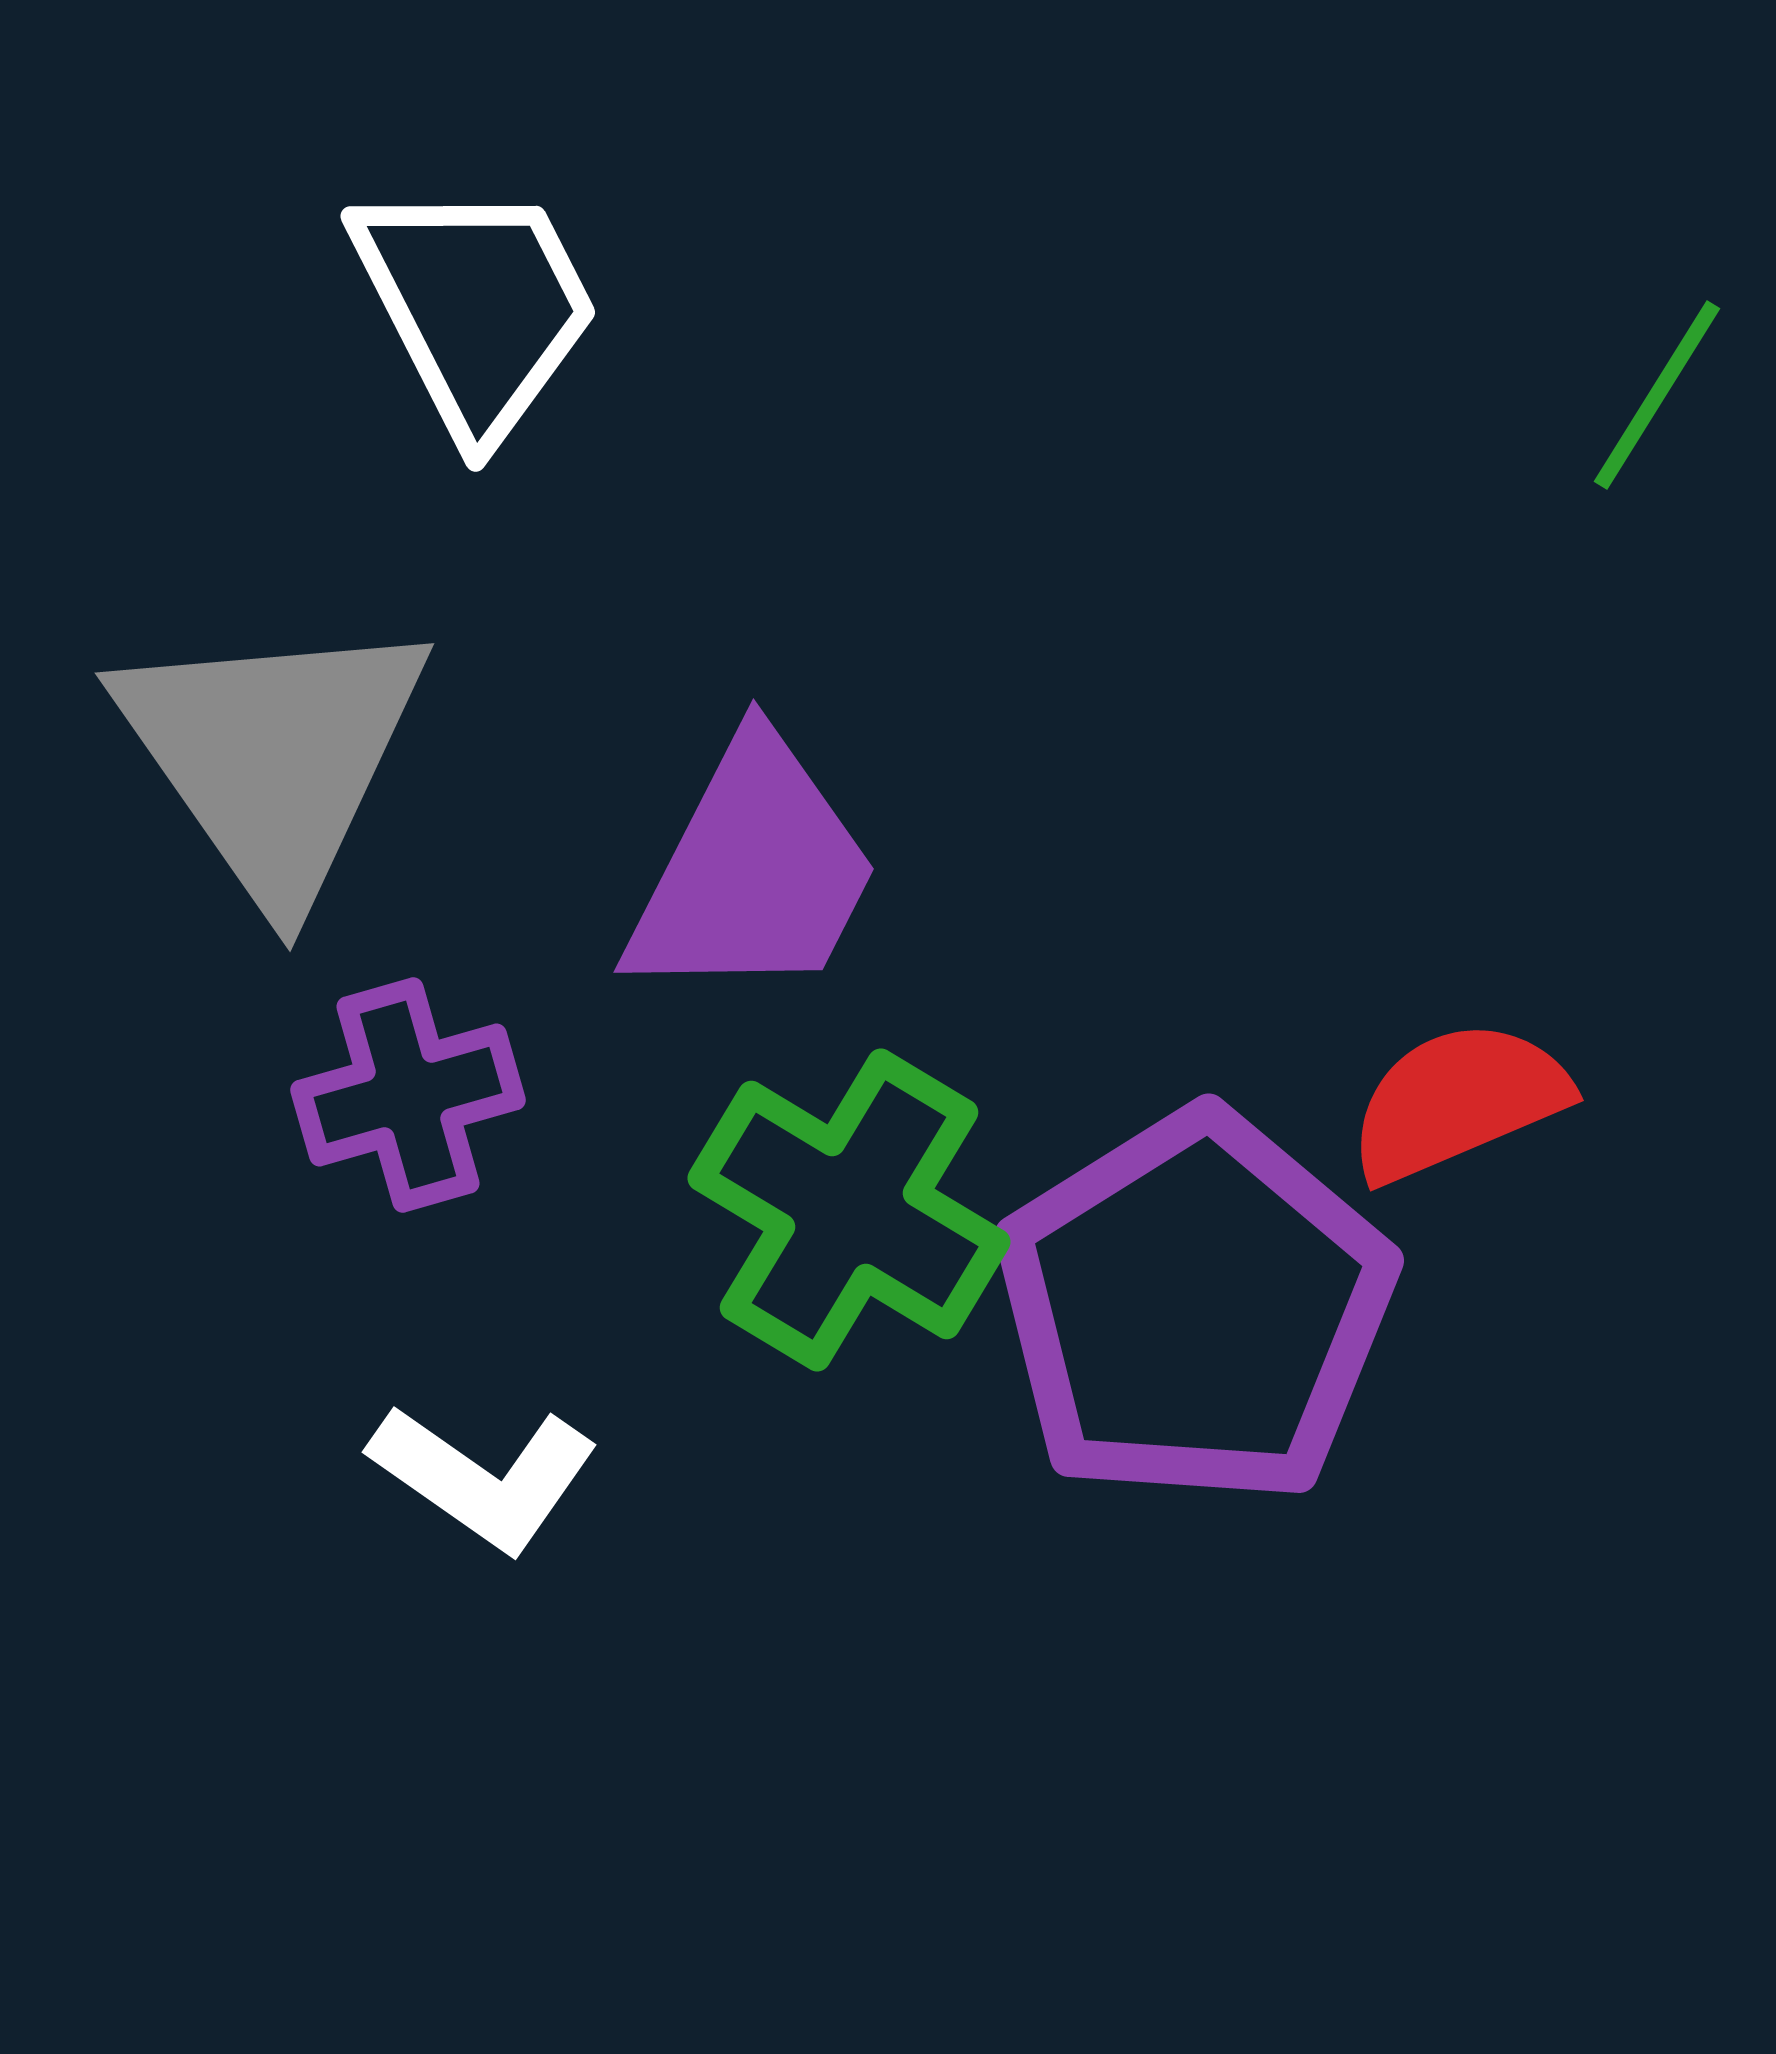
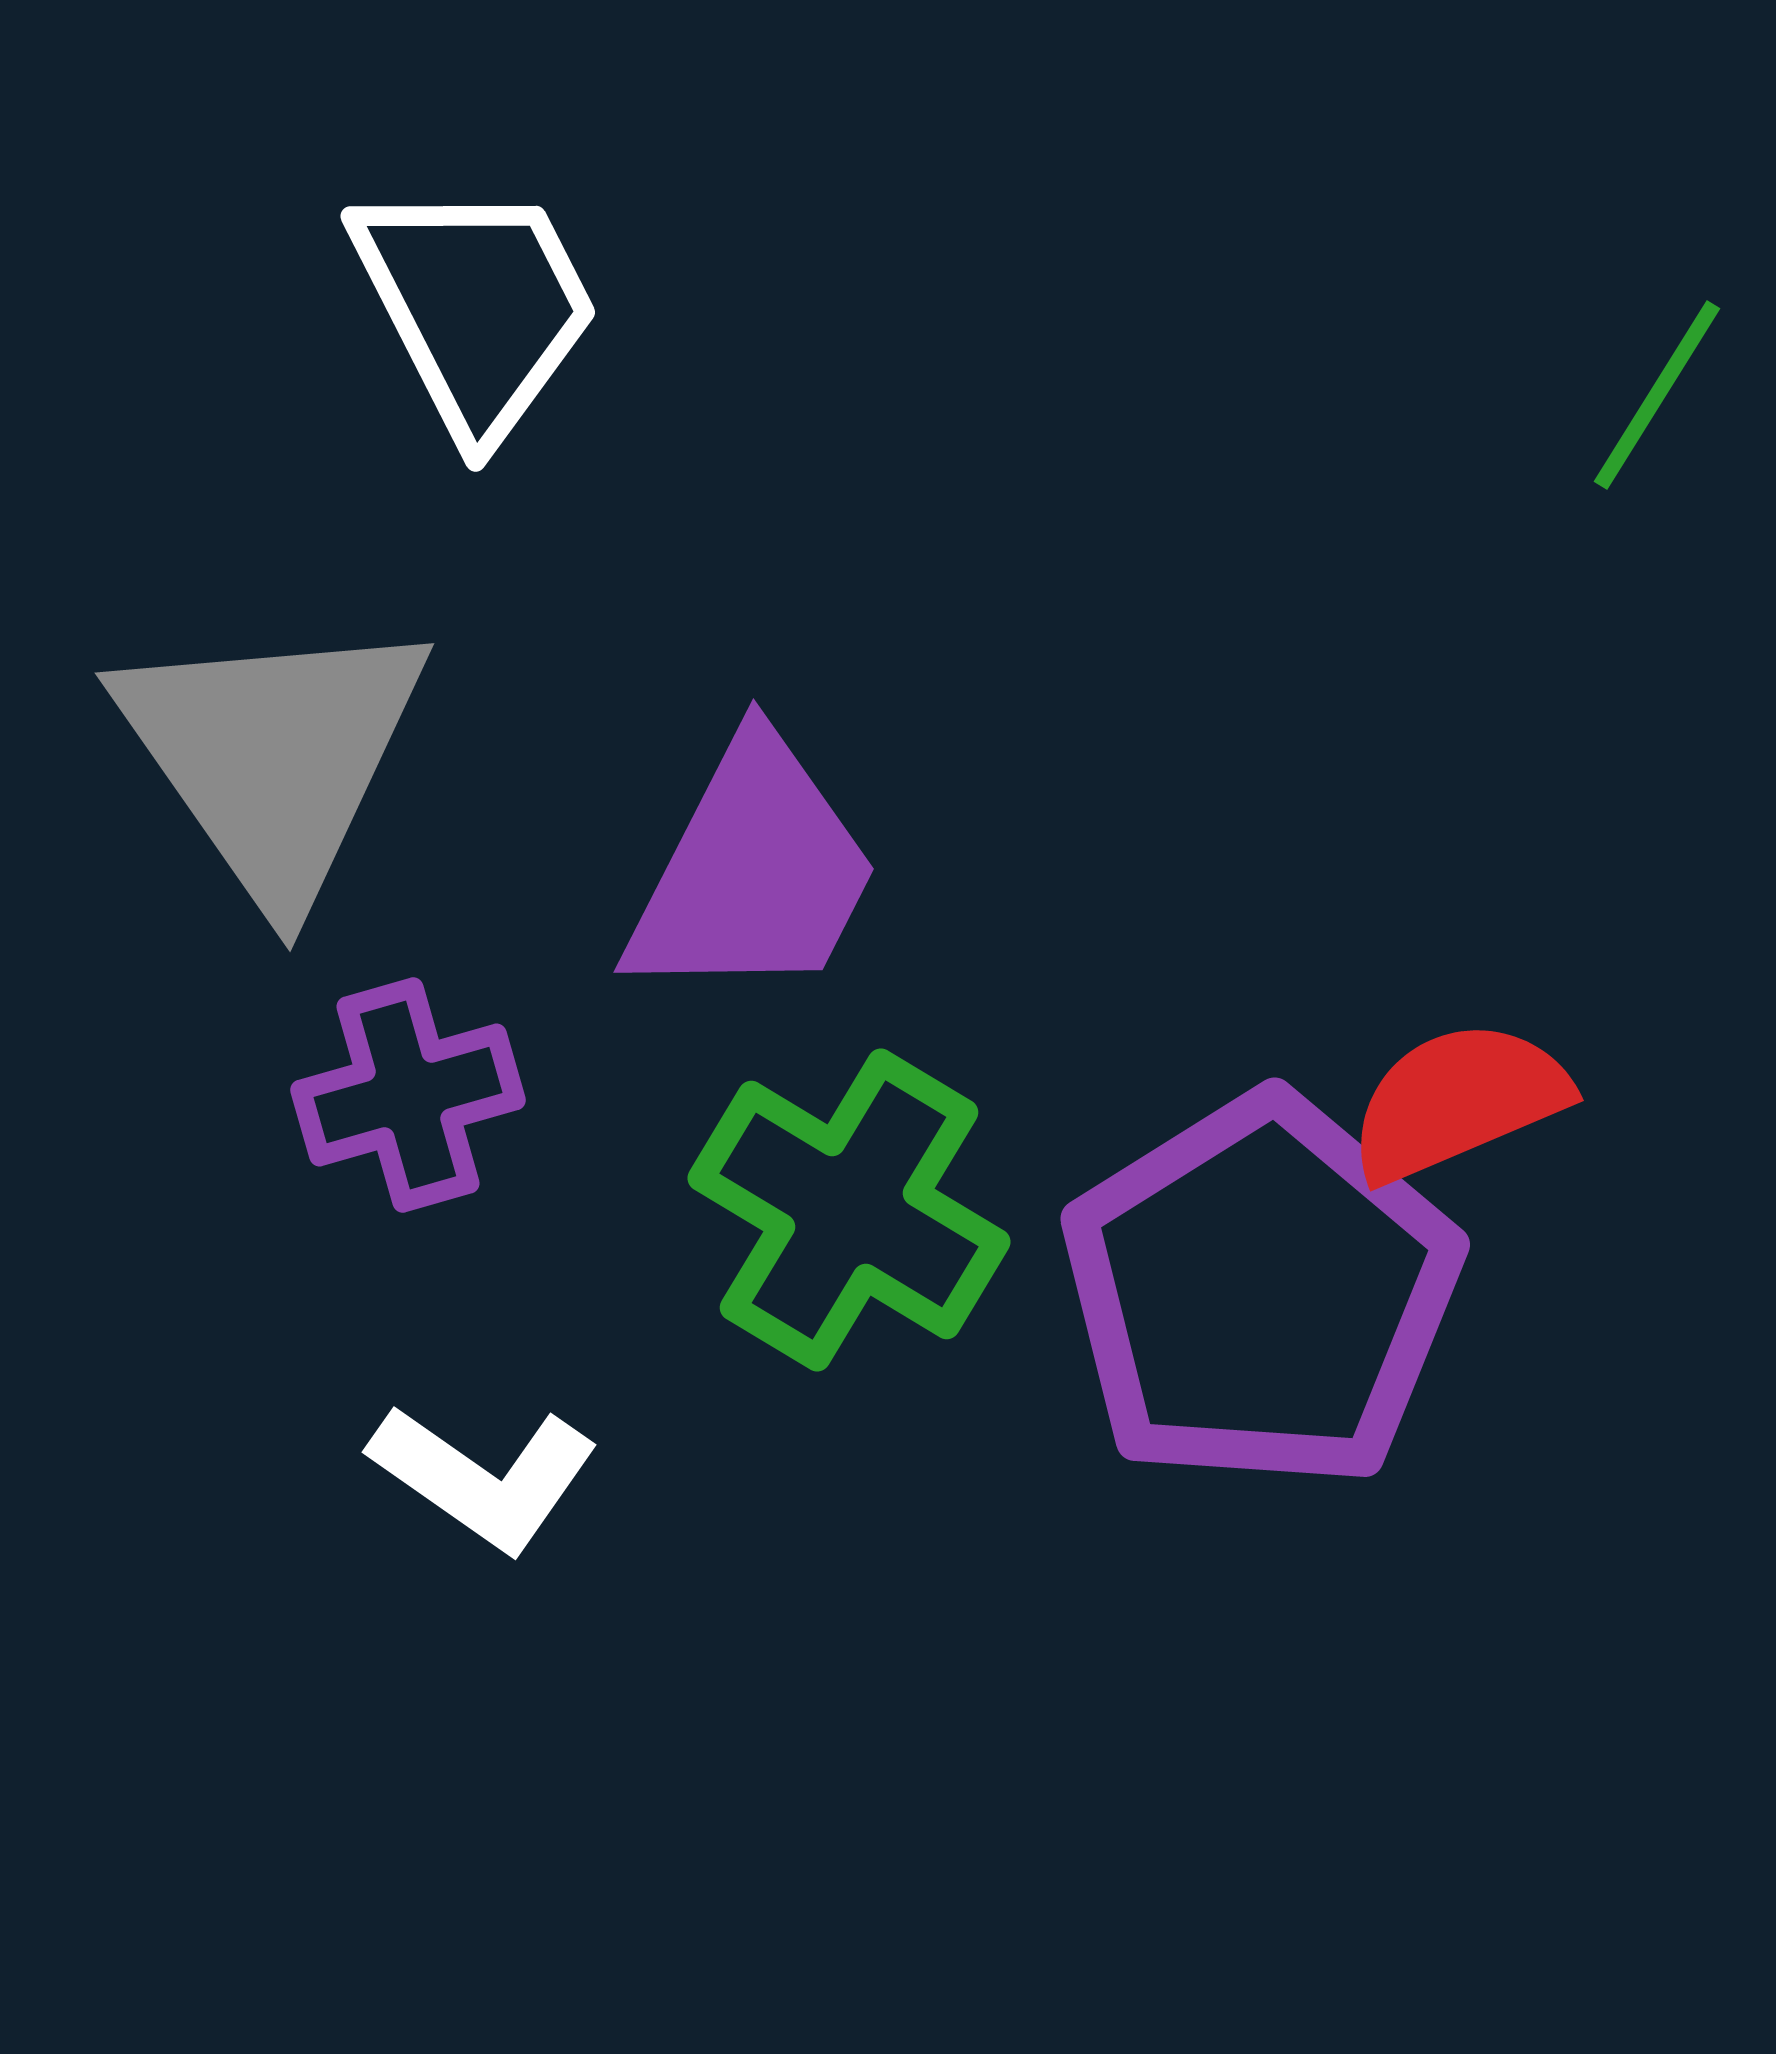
purple pentagon: moved 66 px right, 16 px up
